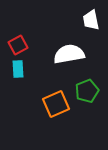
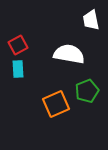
white semicircle: rotated 20 degrees clockwise
